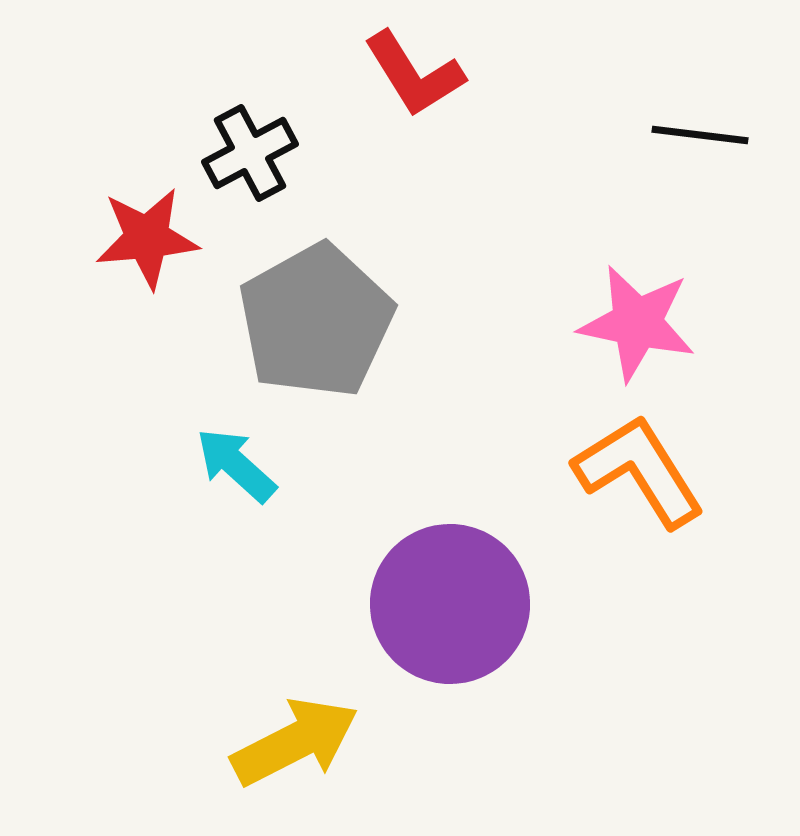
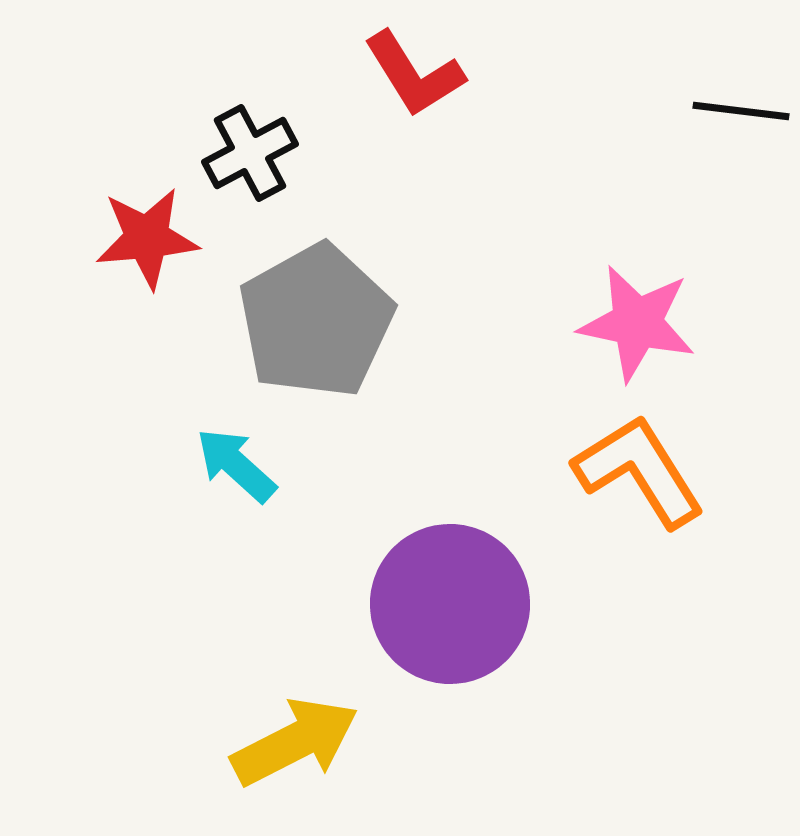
black line: moved 41 px right, 24 px up
